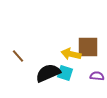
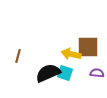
brown line: rotated 56 degrees clockwise
purple semicircle: moved 3 px up
